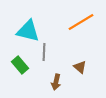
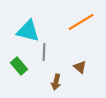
green rectangle: moved 1 px left, 1 px down
